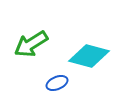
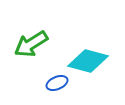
cyan diamond: moved 1 px left, 5 px down
